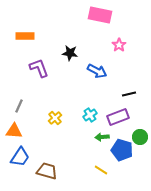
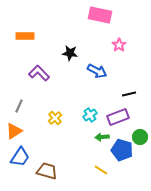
purple L-shape: moved 5 px down; rotated 25 degrees counterclockwise
orange triangle: rotated 36 degrees counterclockwise
